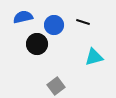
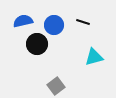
blue semicircle: moved 4 px down
